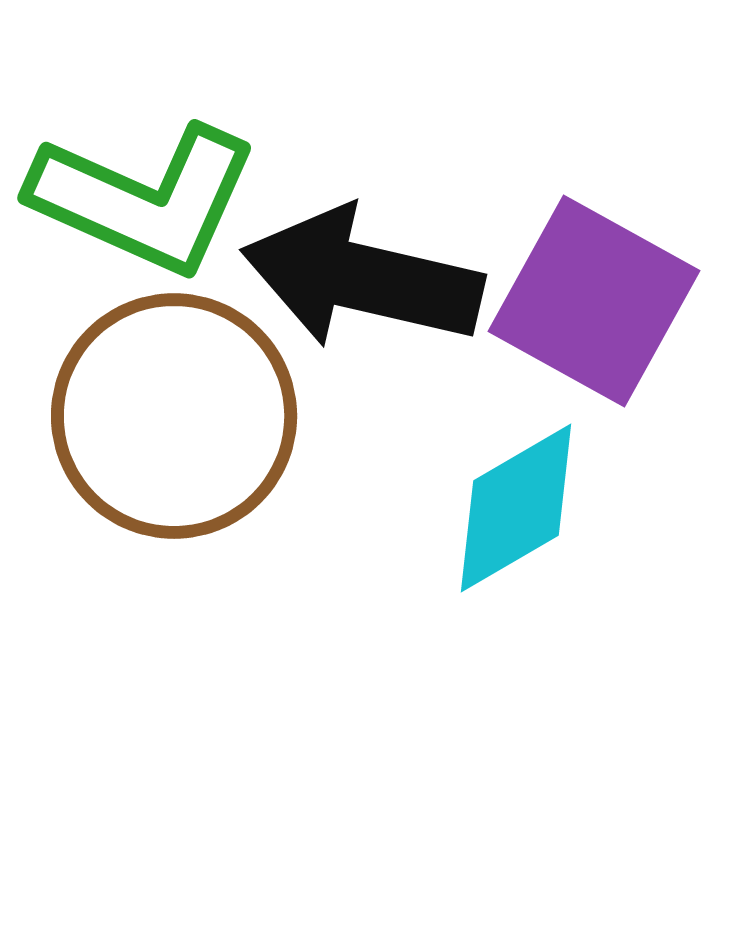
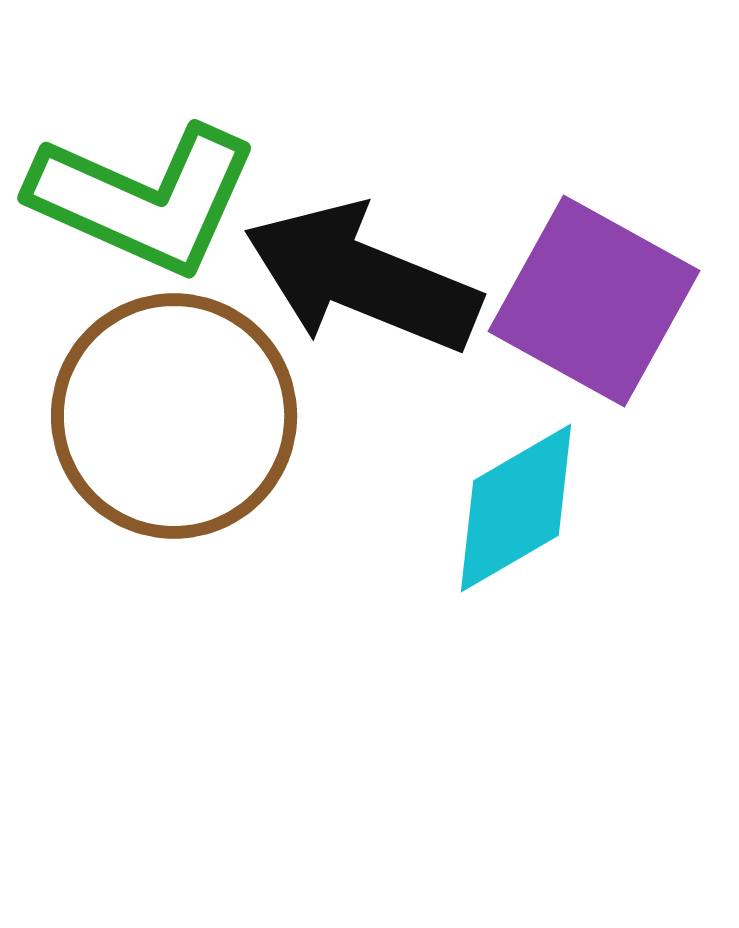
black arrow: rotated 9 degrees clockwise
